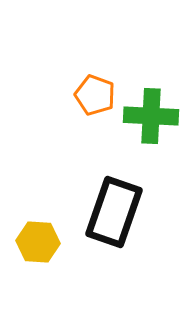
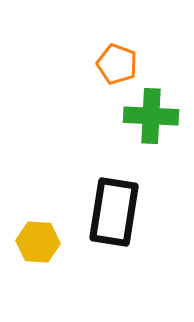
orange pentagon: moved 22 px right, 31 px up
black rectangle: rotated 10 degrees counterclockwise
